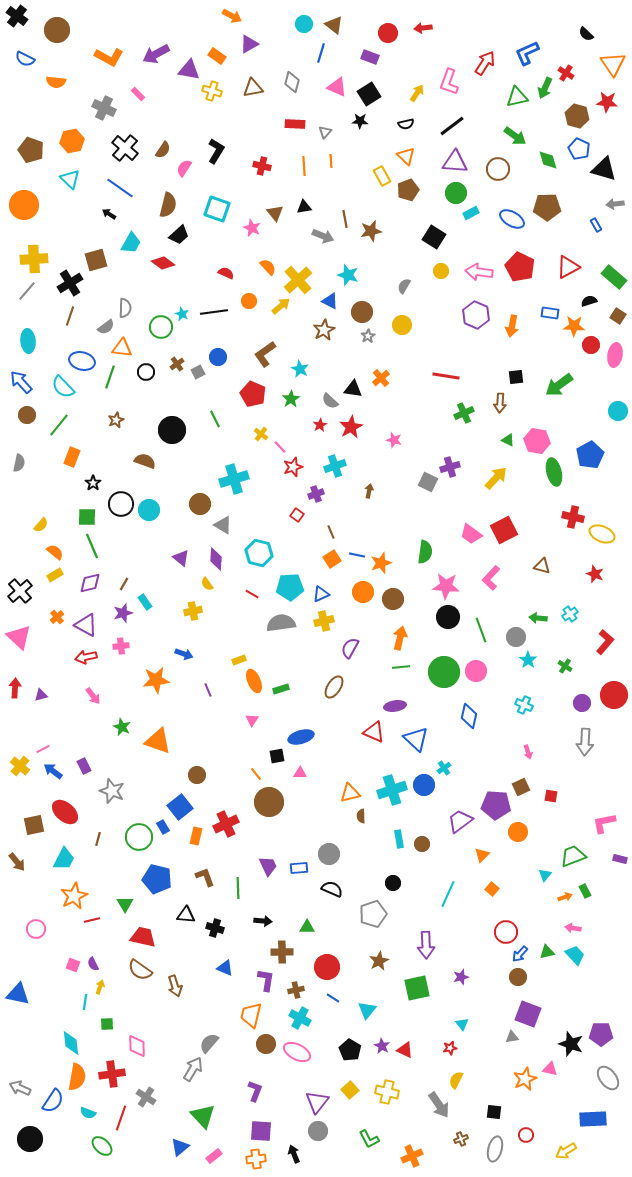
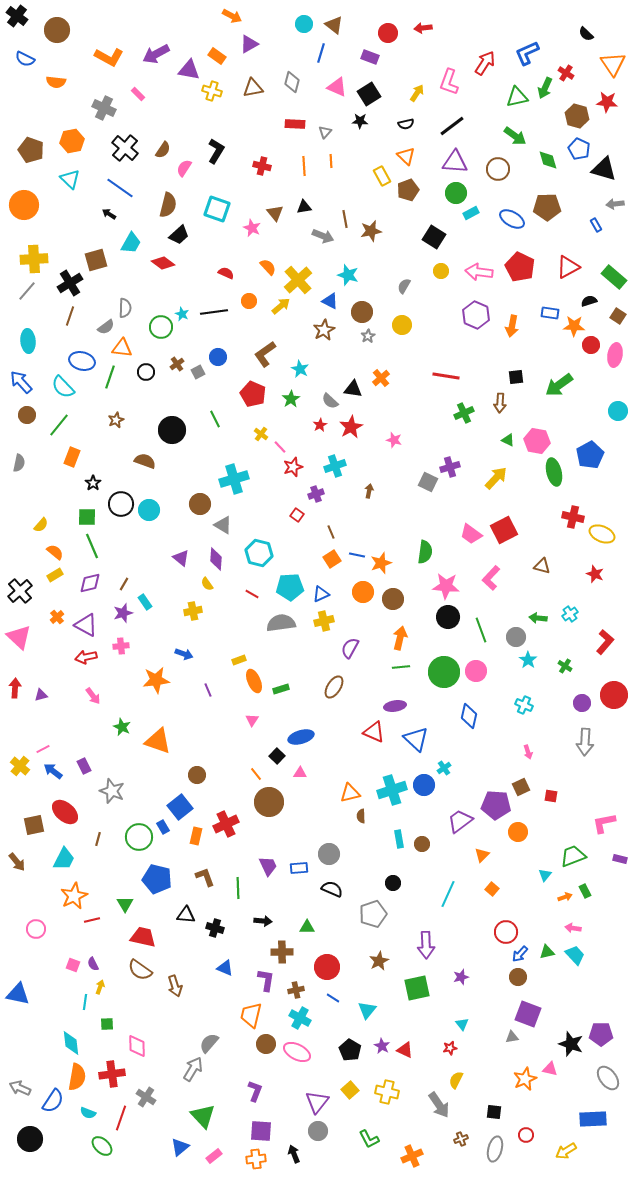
black square at (277, 756): rotated 35 degrees counterclockwise
